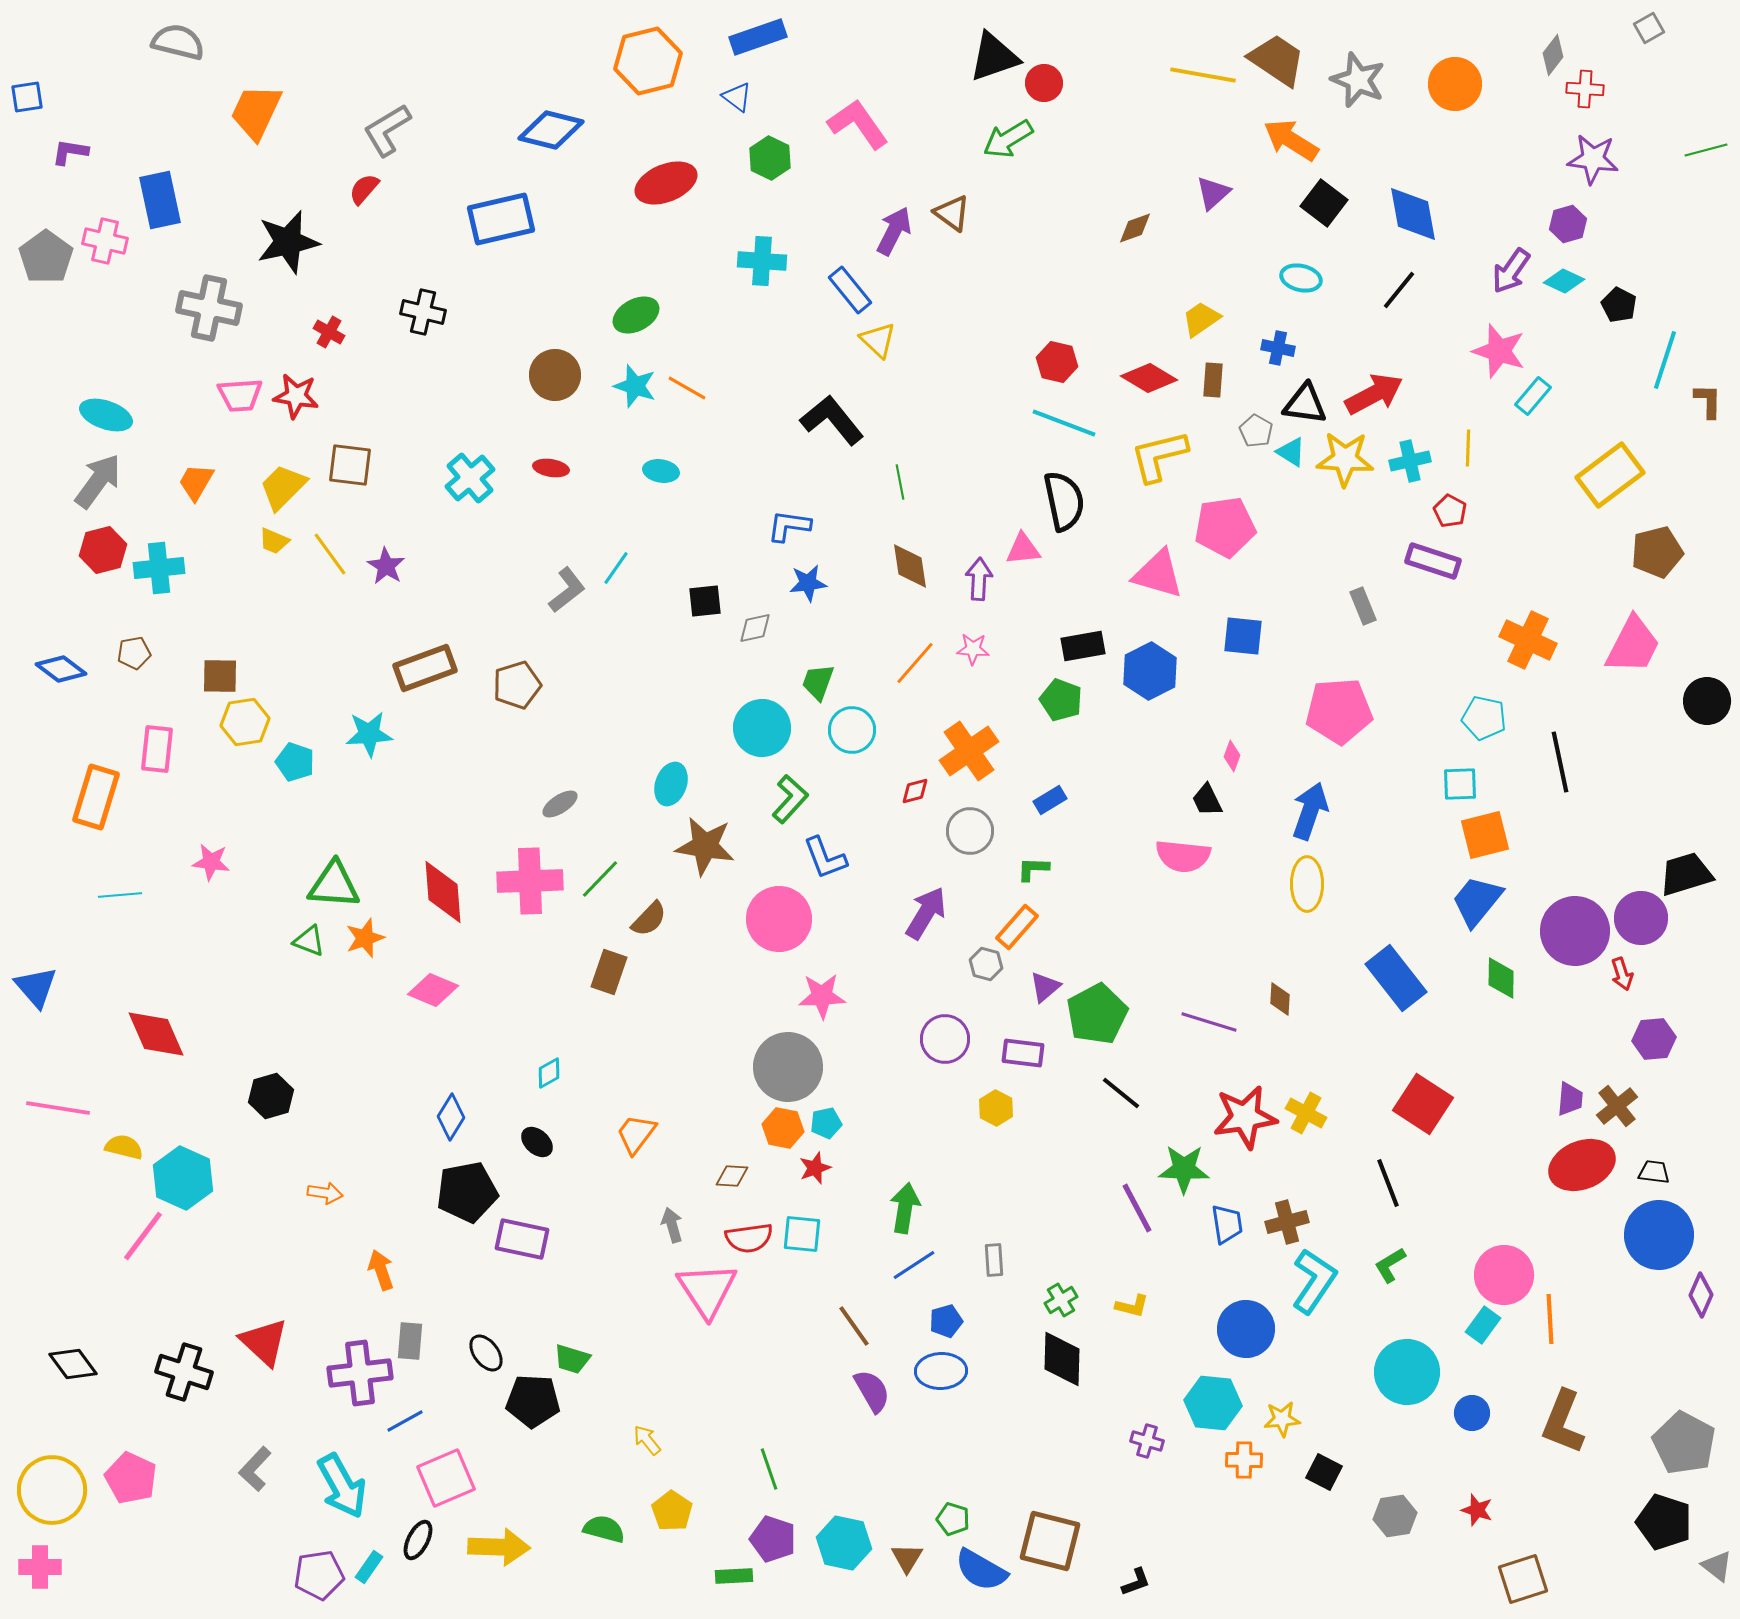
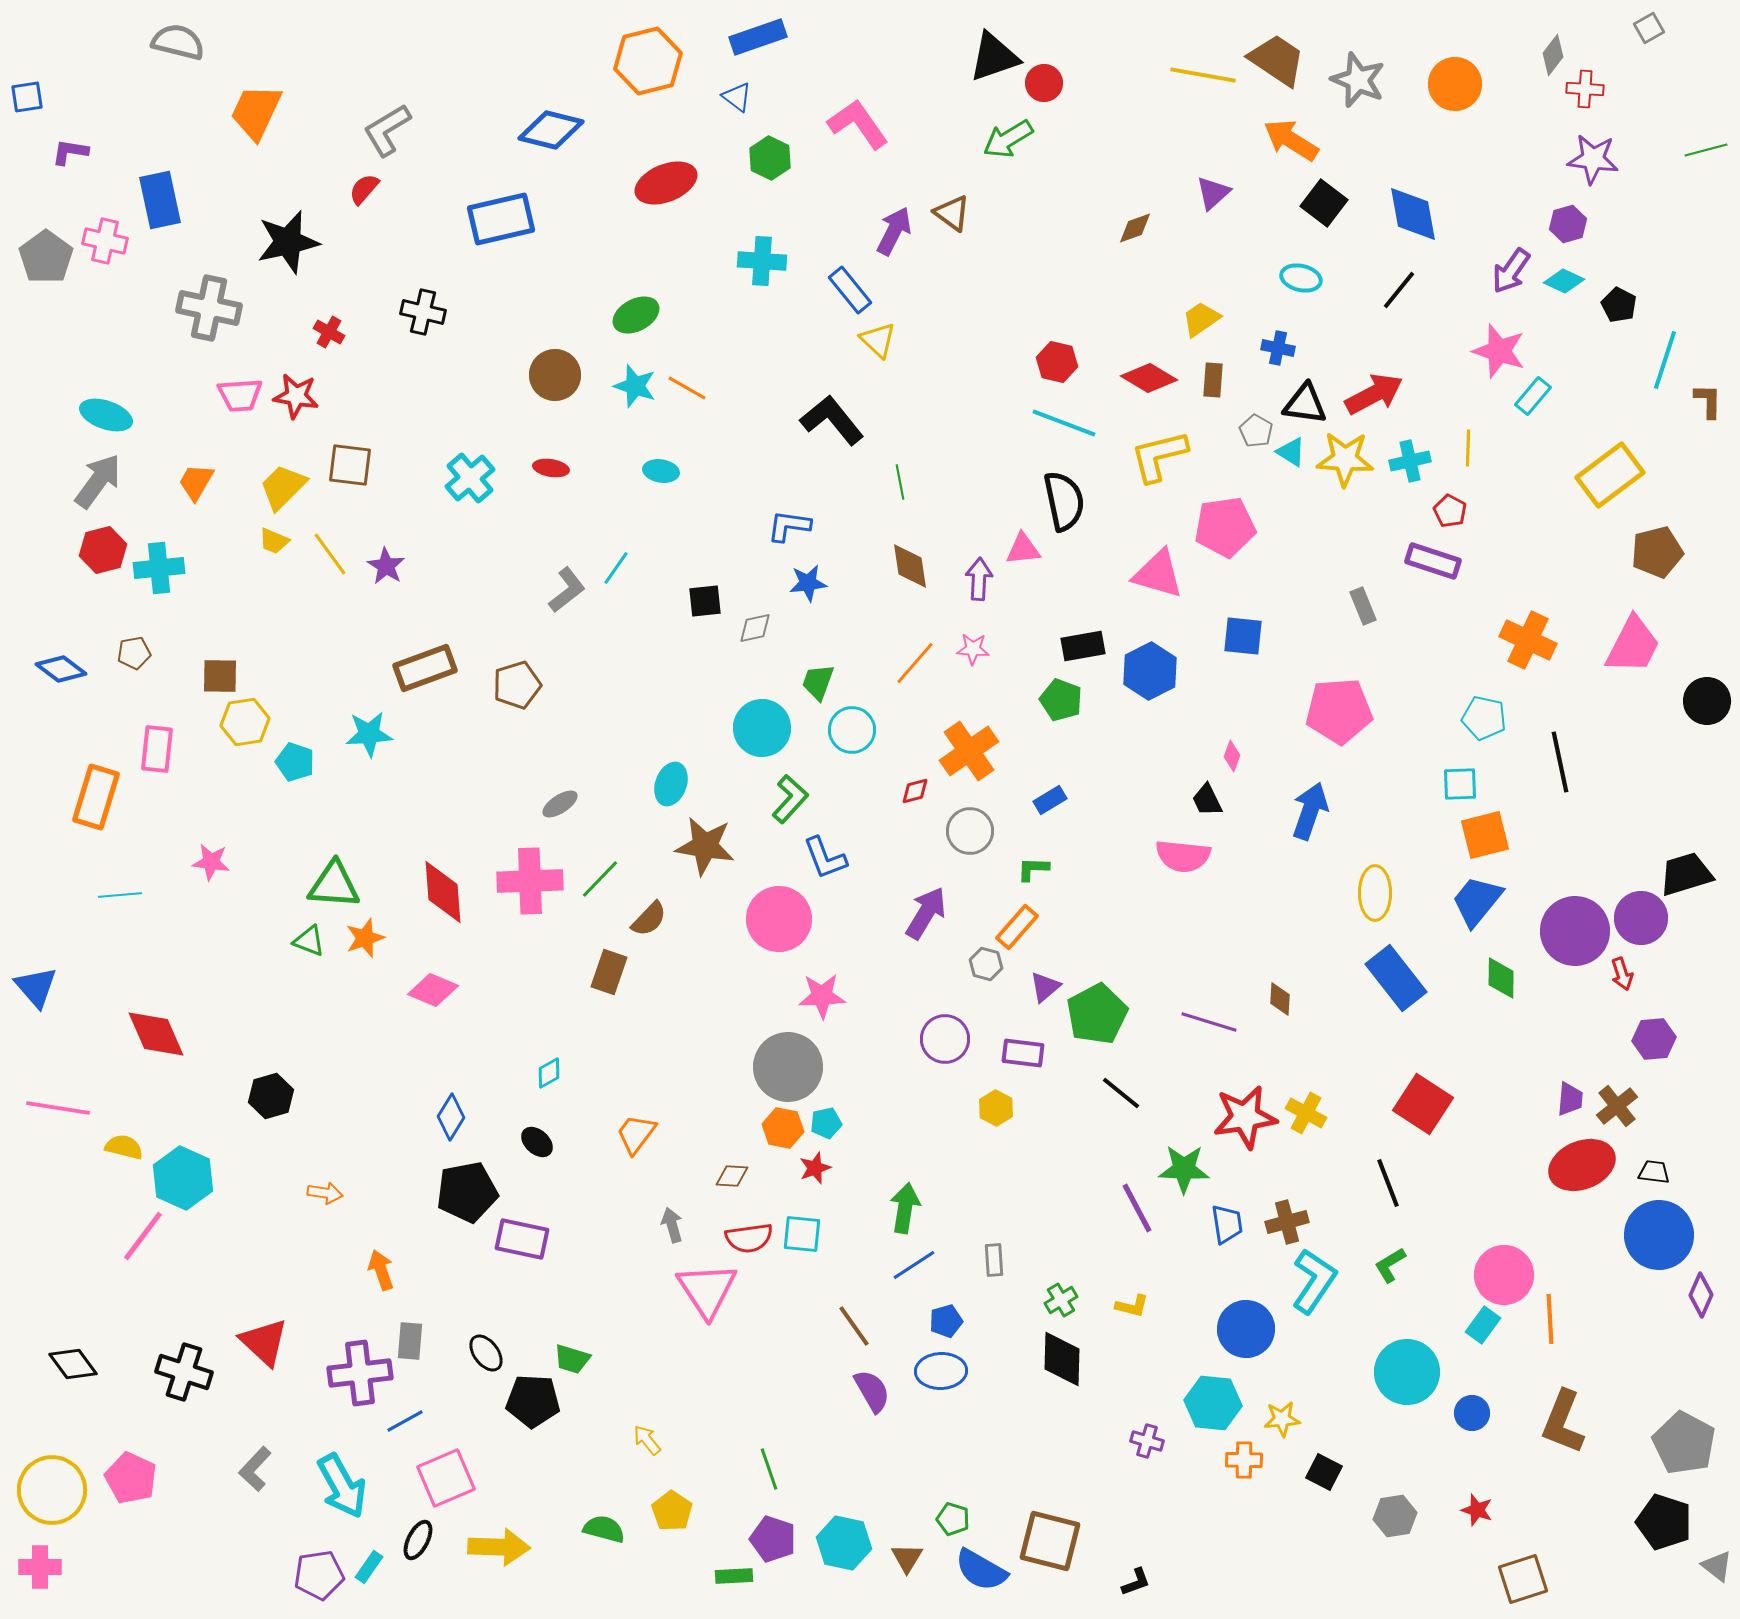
yellow ellipse at (1307, 884): moved 68 px right, 9 px down
